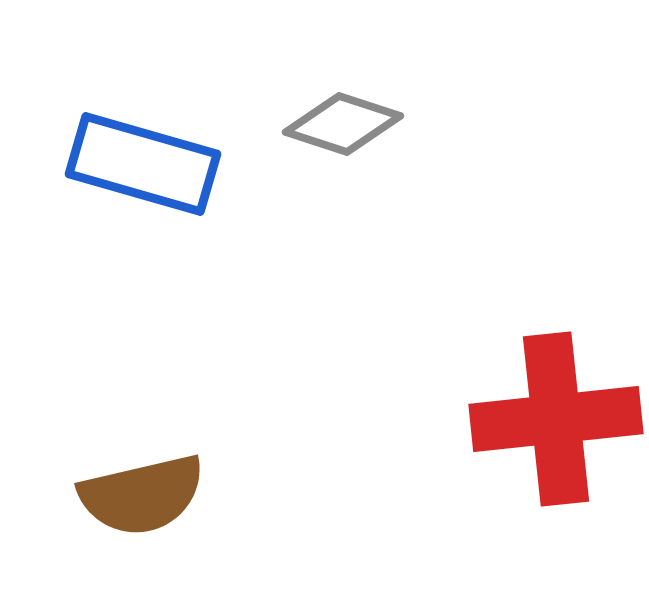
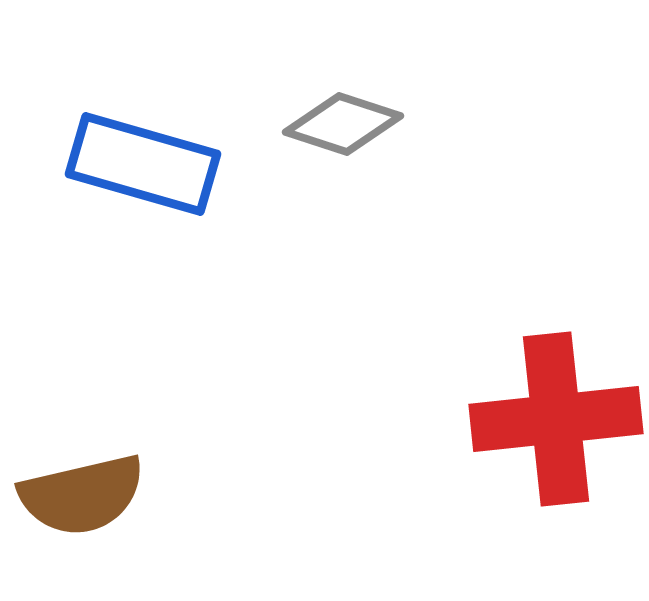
brown semicircle: moved 60 px left
